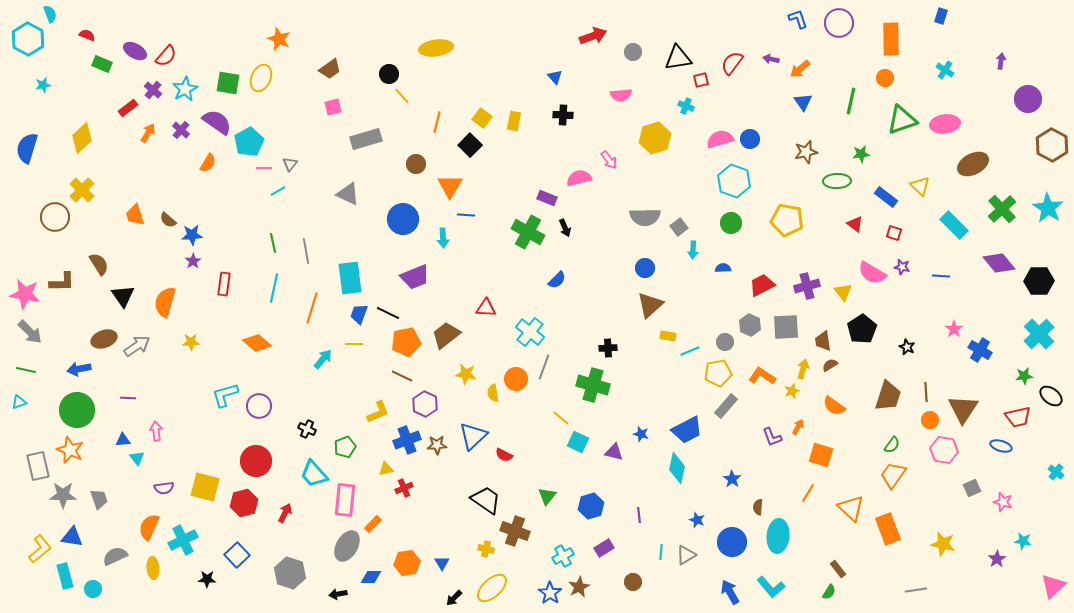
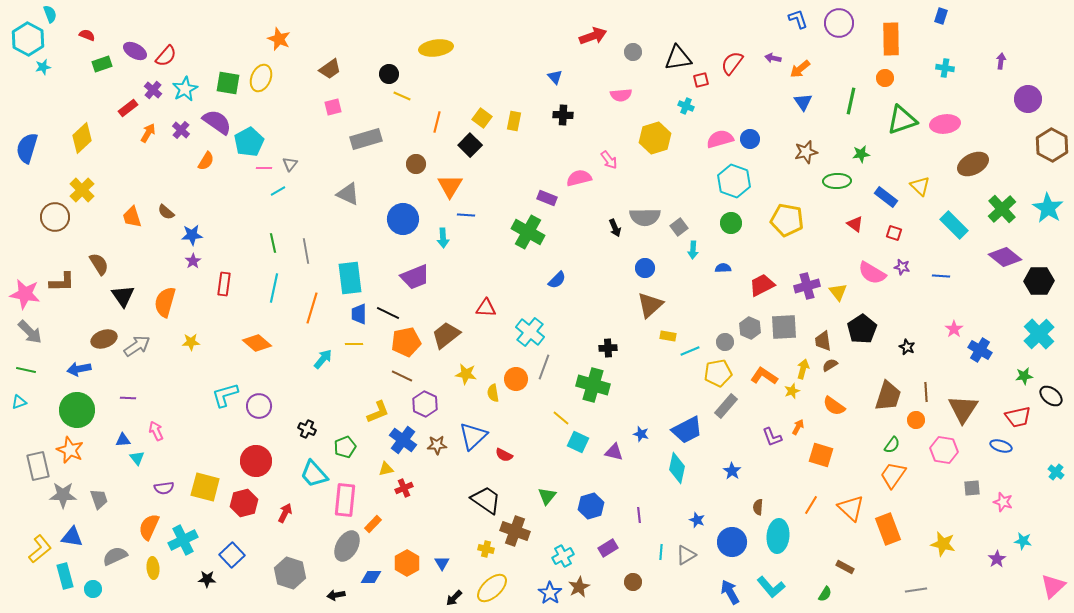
purple arrow at (771, 59): moved 2 px right, 1 px up
green rectangle at (102, 64): rotated 42 degrees counterclockwise
cyan cross at (945, 70): moved 2 px up; rotated 24 degrees counterclockwise
cyan star at (43, 85): moved 18 px up
yellow line at (402, 96): rotated 24 degrees counterclockwise
orange semicircle at (208, 163): moved 2 px left, 2 px up
orange trapezoid at (135, 215): moved 3 px left, 2 px down
brown semicircle at (168, 220): moved 2 px left, 8 px up
black arrow at (565, 228): moved 50 px right
purple diamond at (999, 263): moved 6 px right, 6 px up; rotated 12 degrees counterclockwise
yellow triangle at (843, 292): moved 5 px left
blue trapezoid at (359, 314): rotated 20 degrees counterclockwise
gray hexagon at (750, 325): moved 3 px down
gray square at (786, 327): moved 2 px left
orange L-shape at (762, 376): moved 2 px right
orange circle at (930, 420): moved 14 px left
pink arrow at (156, 431): rotated 18 degrees counterclockwise
blue cross at (407, 440): moved 4 px left; rotated 32 degrees counterclockwise
blue star at (732, 479): moved 8 px up
gray square at (972, 488): rotated 18 degrees clockwise
orange line at (808, 493): moved 3 px right, 12 px down
purple rectangle at (604, 548): moved 4 px right
blue square at (237, 555): moved 5 px left
orange hexagon at (407, 563): rotated 20 degrees counterclockwise
brown rectangle at (838, 569): moved 7 px right, 2 px up; rotated 24 degrees counterclockwise
green semicircle at (829, 592): moved 4 px left, 2 px down
black arrow at (338, 594): moved 2 px left, 1 px down
